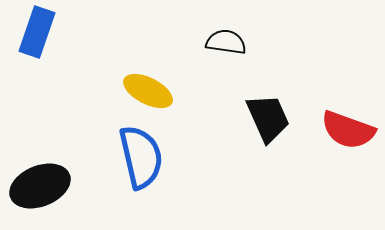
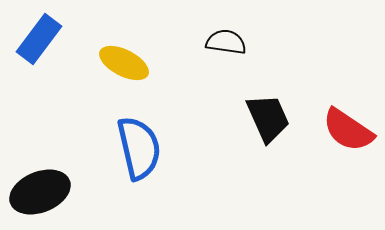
blue rectangle: moved 2 px right, 7 px down; rotated 18 degrees clockwise
yellow ellipse: moved 24 px left, 28 px up
red semicircle: rotated 14 degrees clockwise
blue semicircle: moved 2 px left, 9 px up
black ellipse: moved 6 px down
